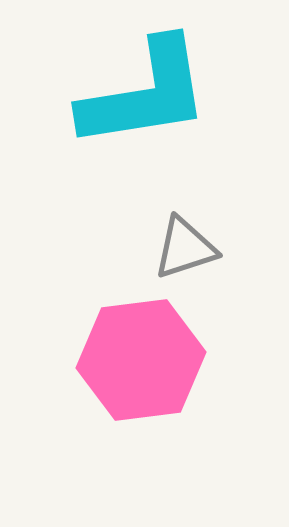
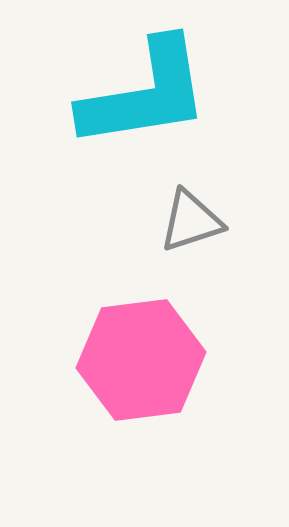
gray triangle: moved 6 px right, 27 px up
